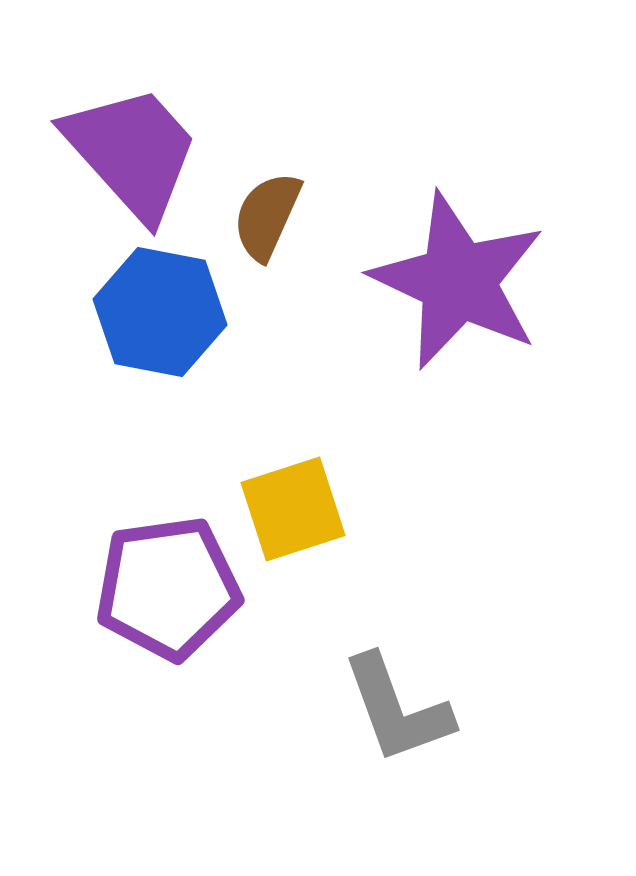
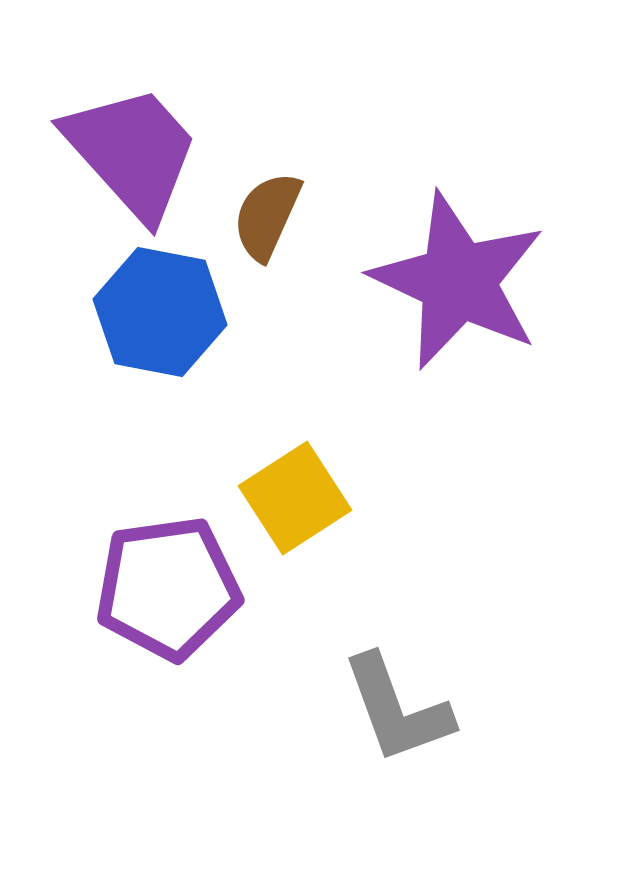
yellow square: moved 2 px right, 11 px up; rotated 15 degrees counterclockwise
